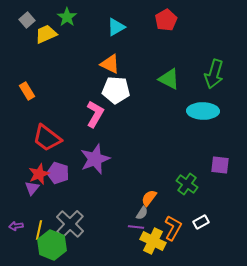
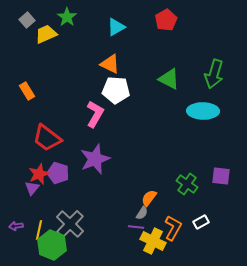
purple square: moved 1 px right, 11 px down
